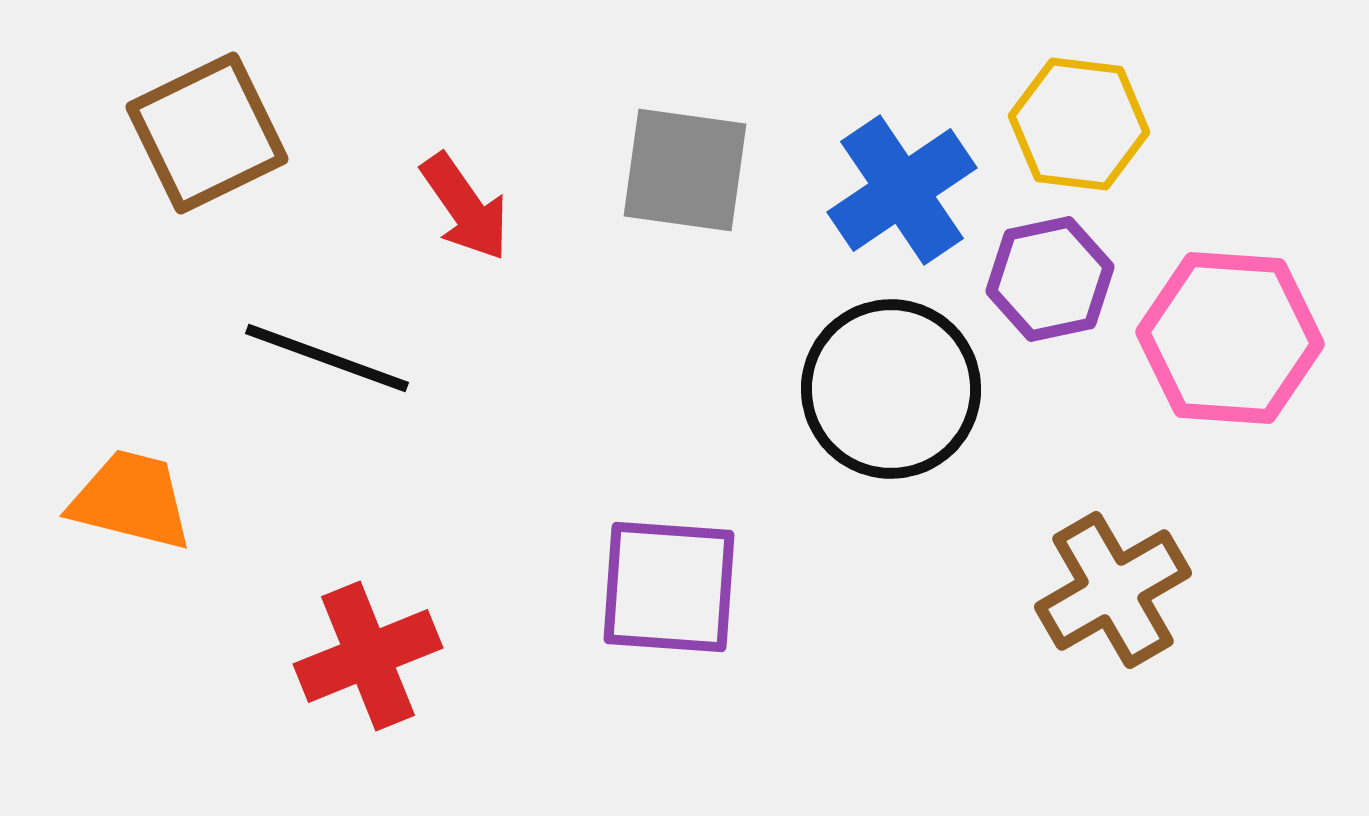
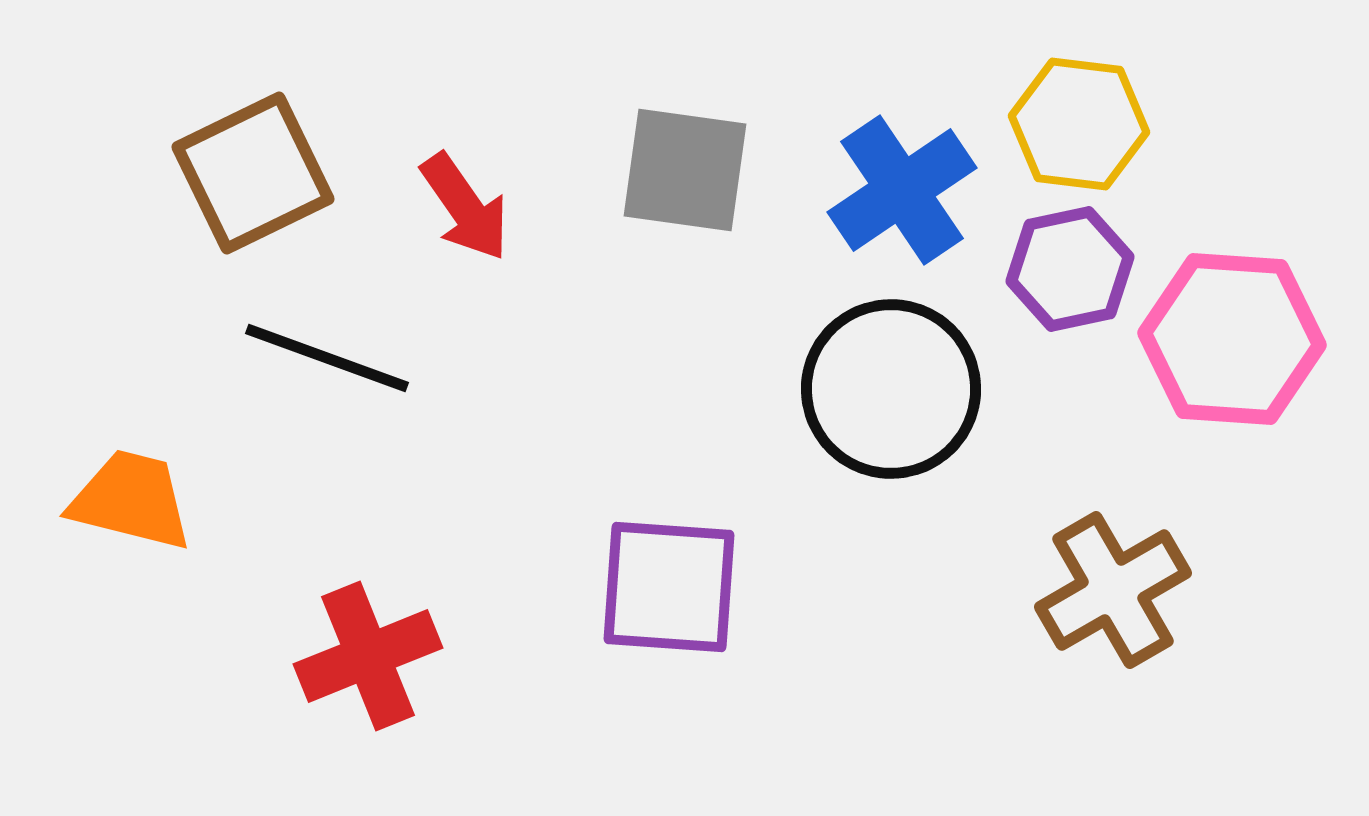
brown square: moved 46 px right, 40 px down
purple hexagon: moved 20 px right, 10 px up
pink hexagon: moved 2 px right, 1 px down
